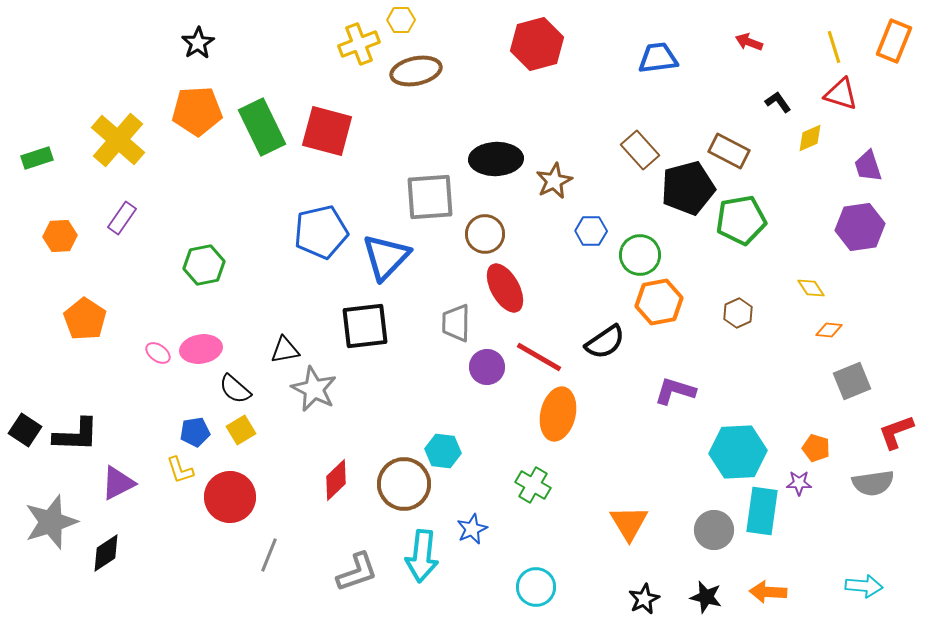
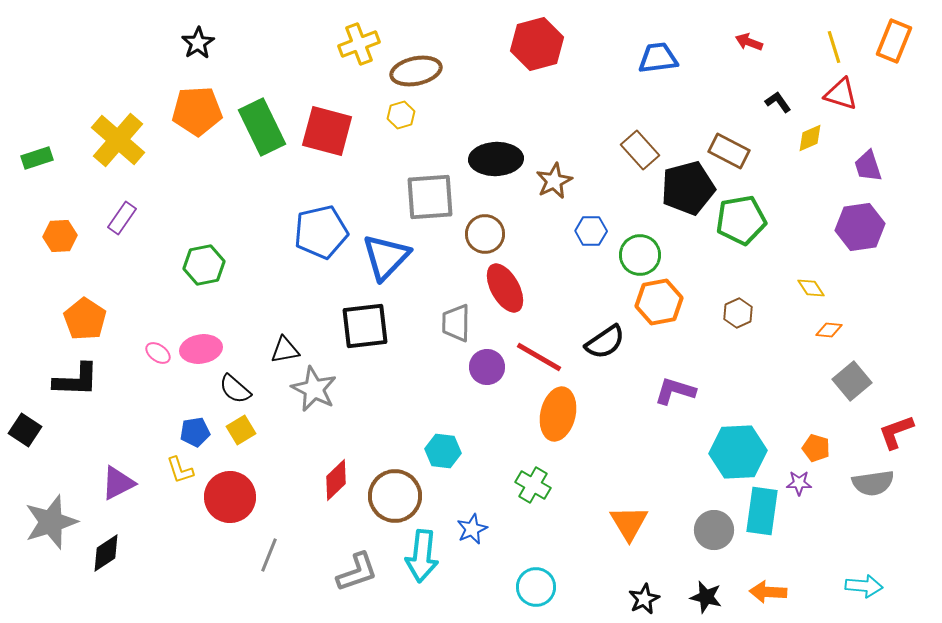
yellow hexagon at (401, 20): moved 95 px down; rotated 16 degrees counterclockwise
gray square at (852, 381): rotated 18 degrees counterclockwise
black L-shape at (76, 435): moved 55 px up
brown circle at (404, 484): moved 9 px left, 12 px down
